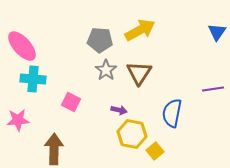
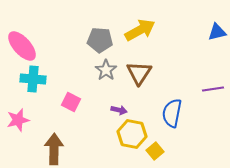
blue triangle: rotated 42 degrees clockwise
pink star: rotated 10 degrees counterclockwise
